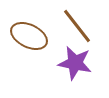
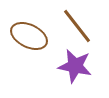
purple star: moved 3 px down
